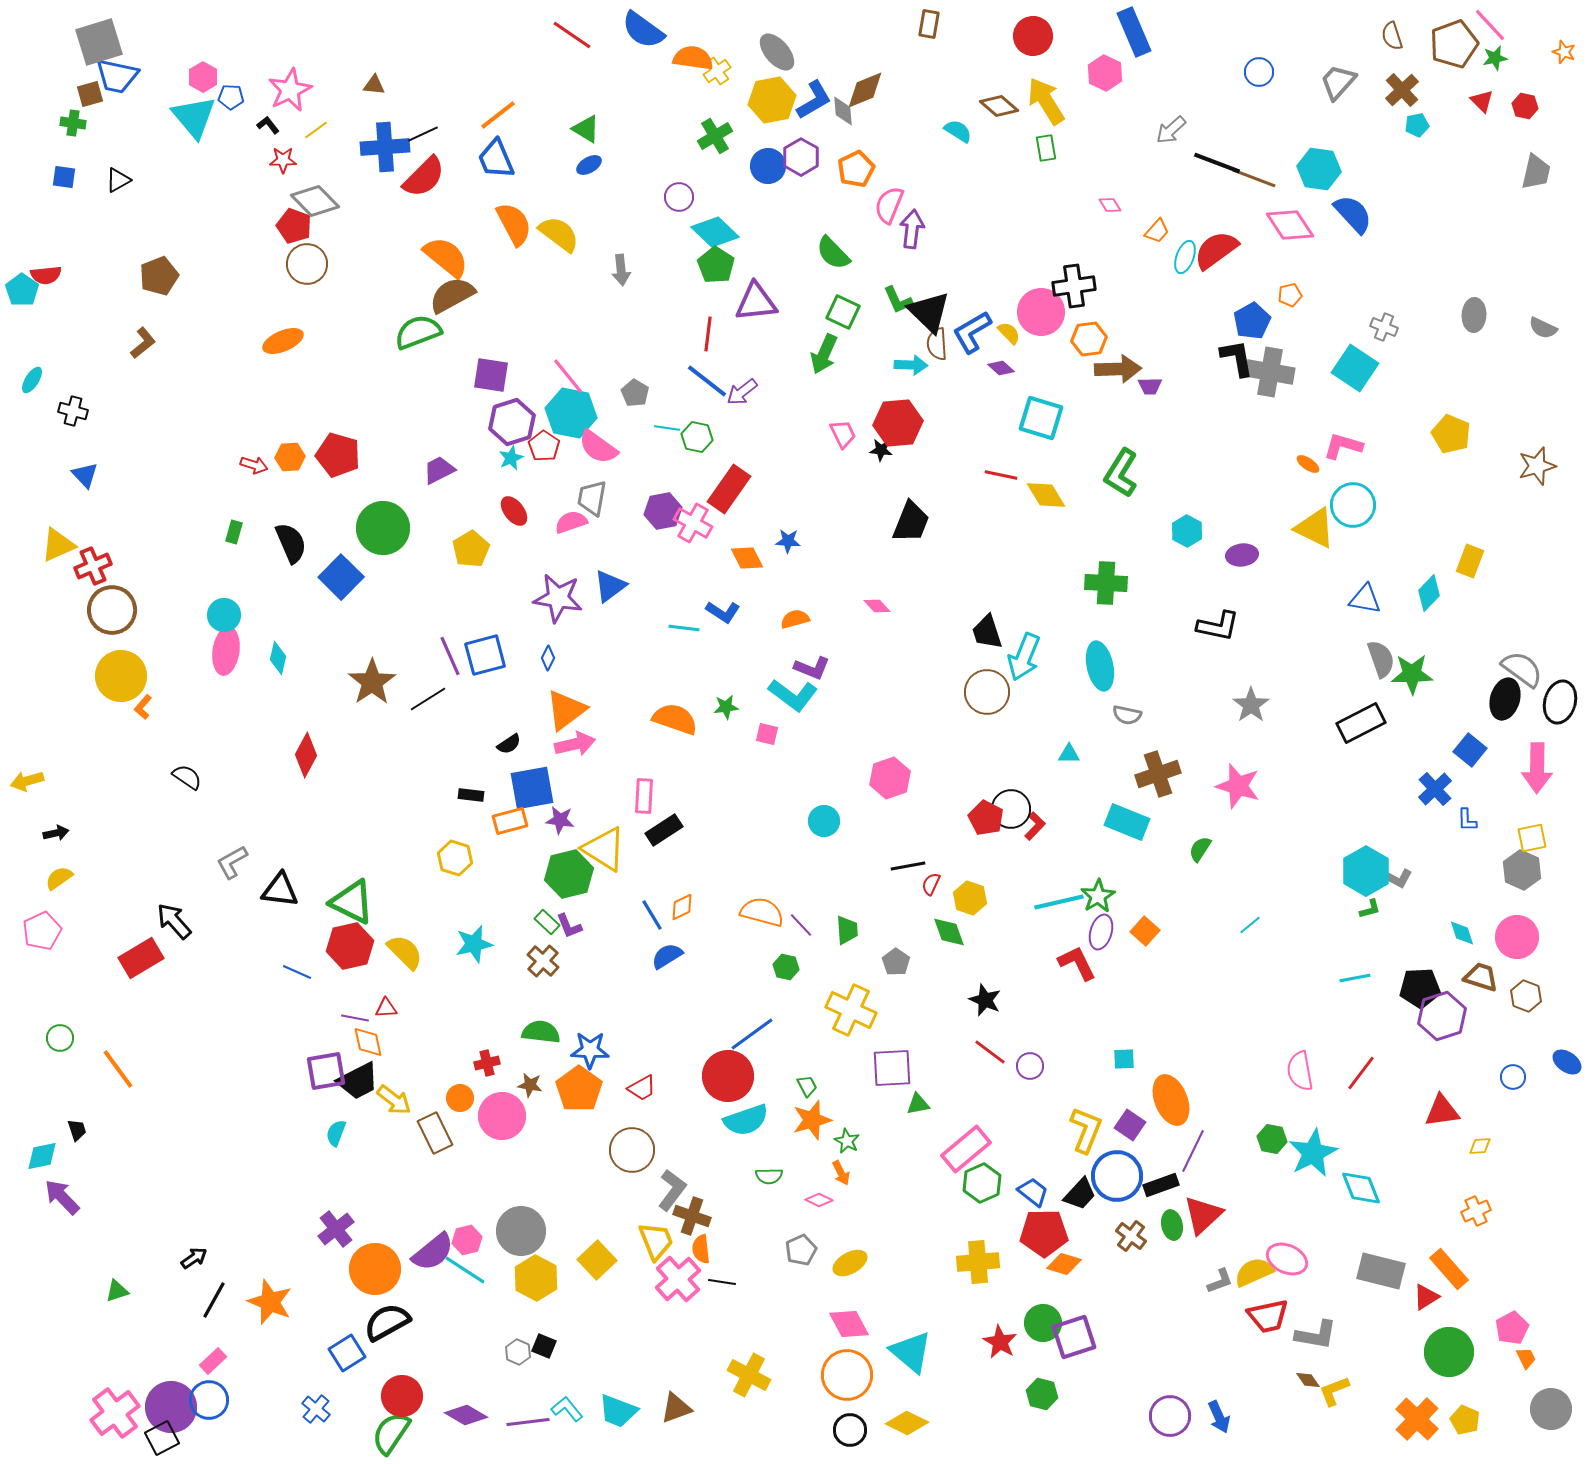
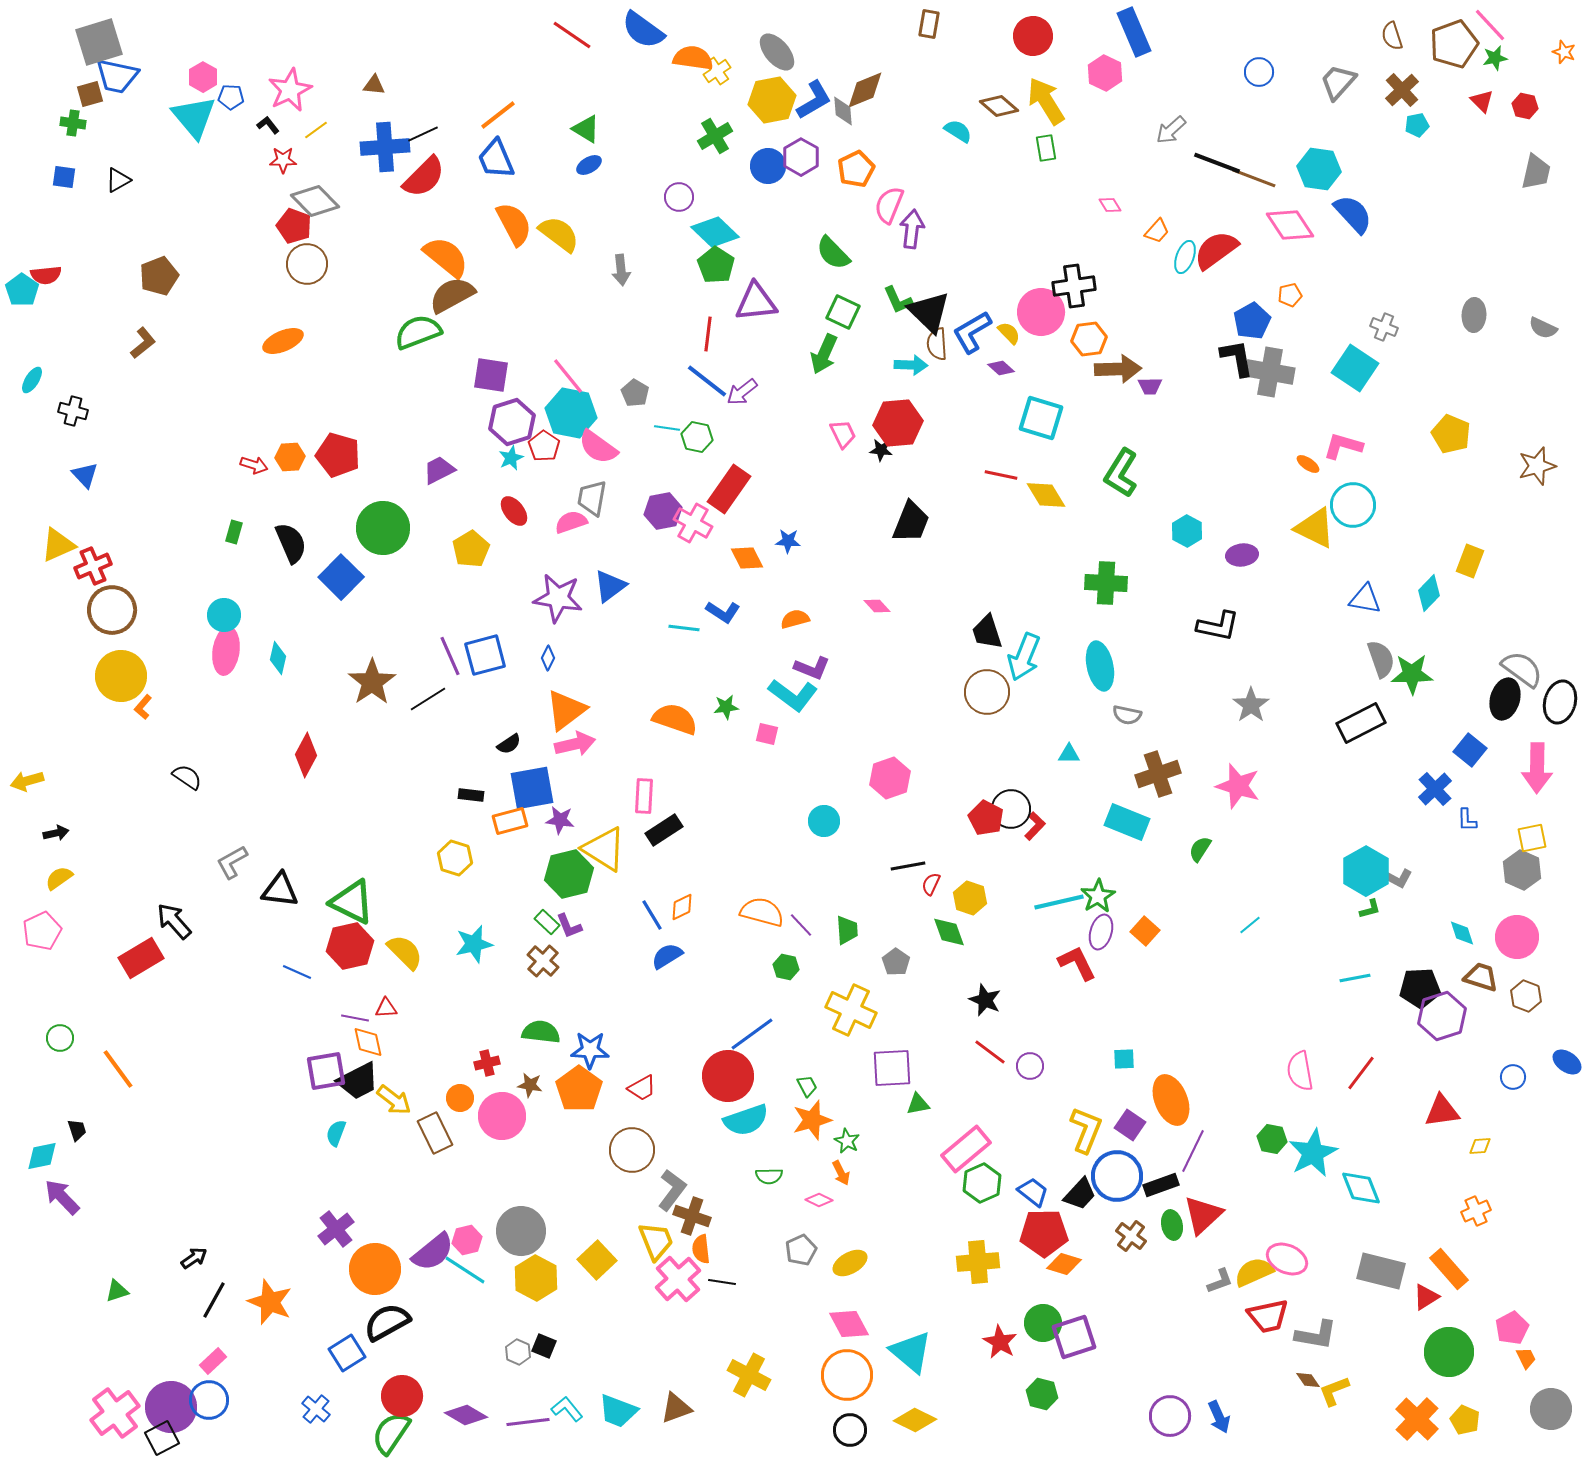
yellow diamond at (907, 1423): moved 8 px right, 3 px up
